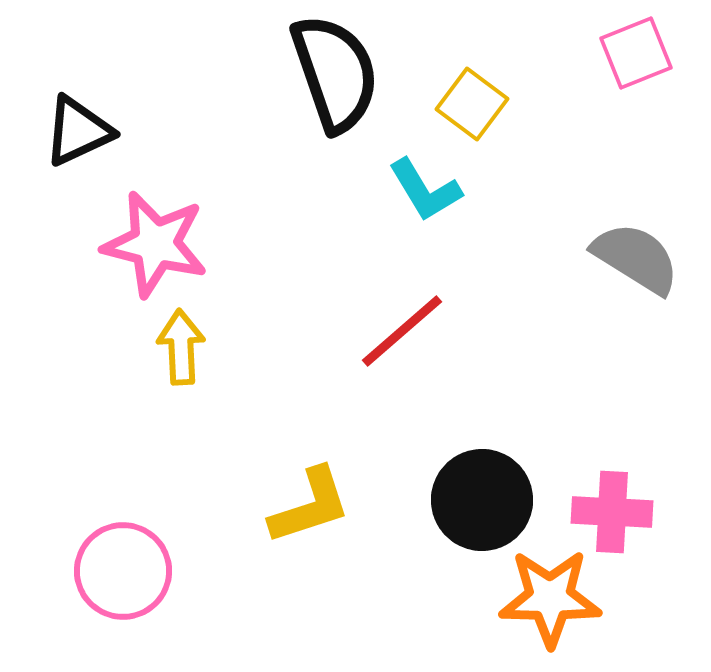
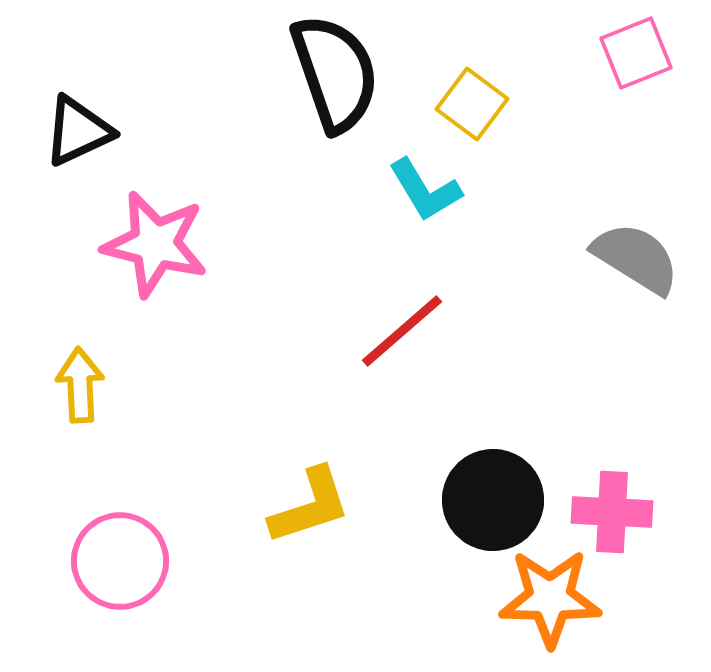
yellow arrow: moved 101 px left, 38 px down
black circle: moved 11 px right
pink circle: moved 3 px left, 10 px up
